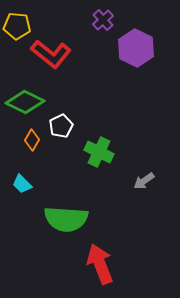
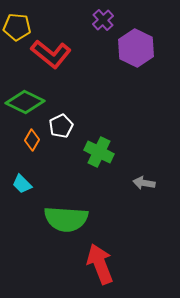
yellow pentagon: moved 1 px down
gray arrow: moved 2 px down; rotated 45 degrees clockwise
